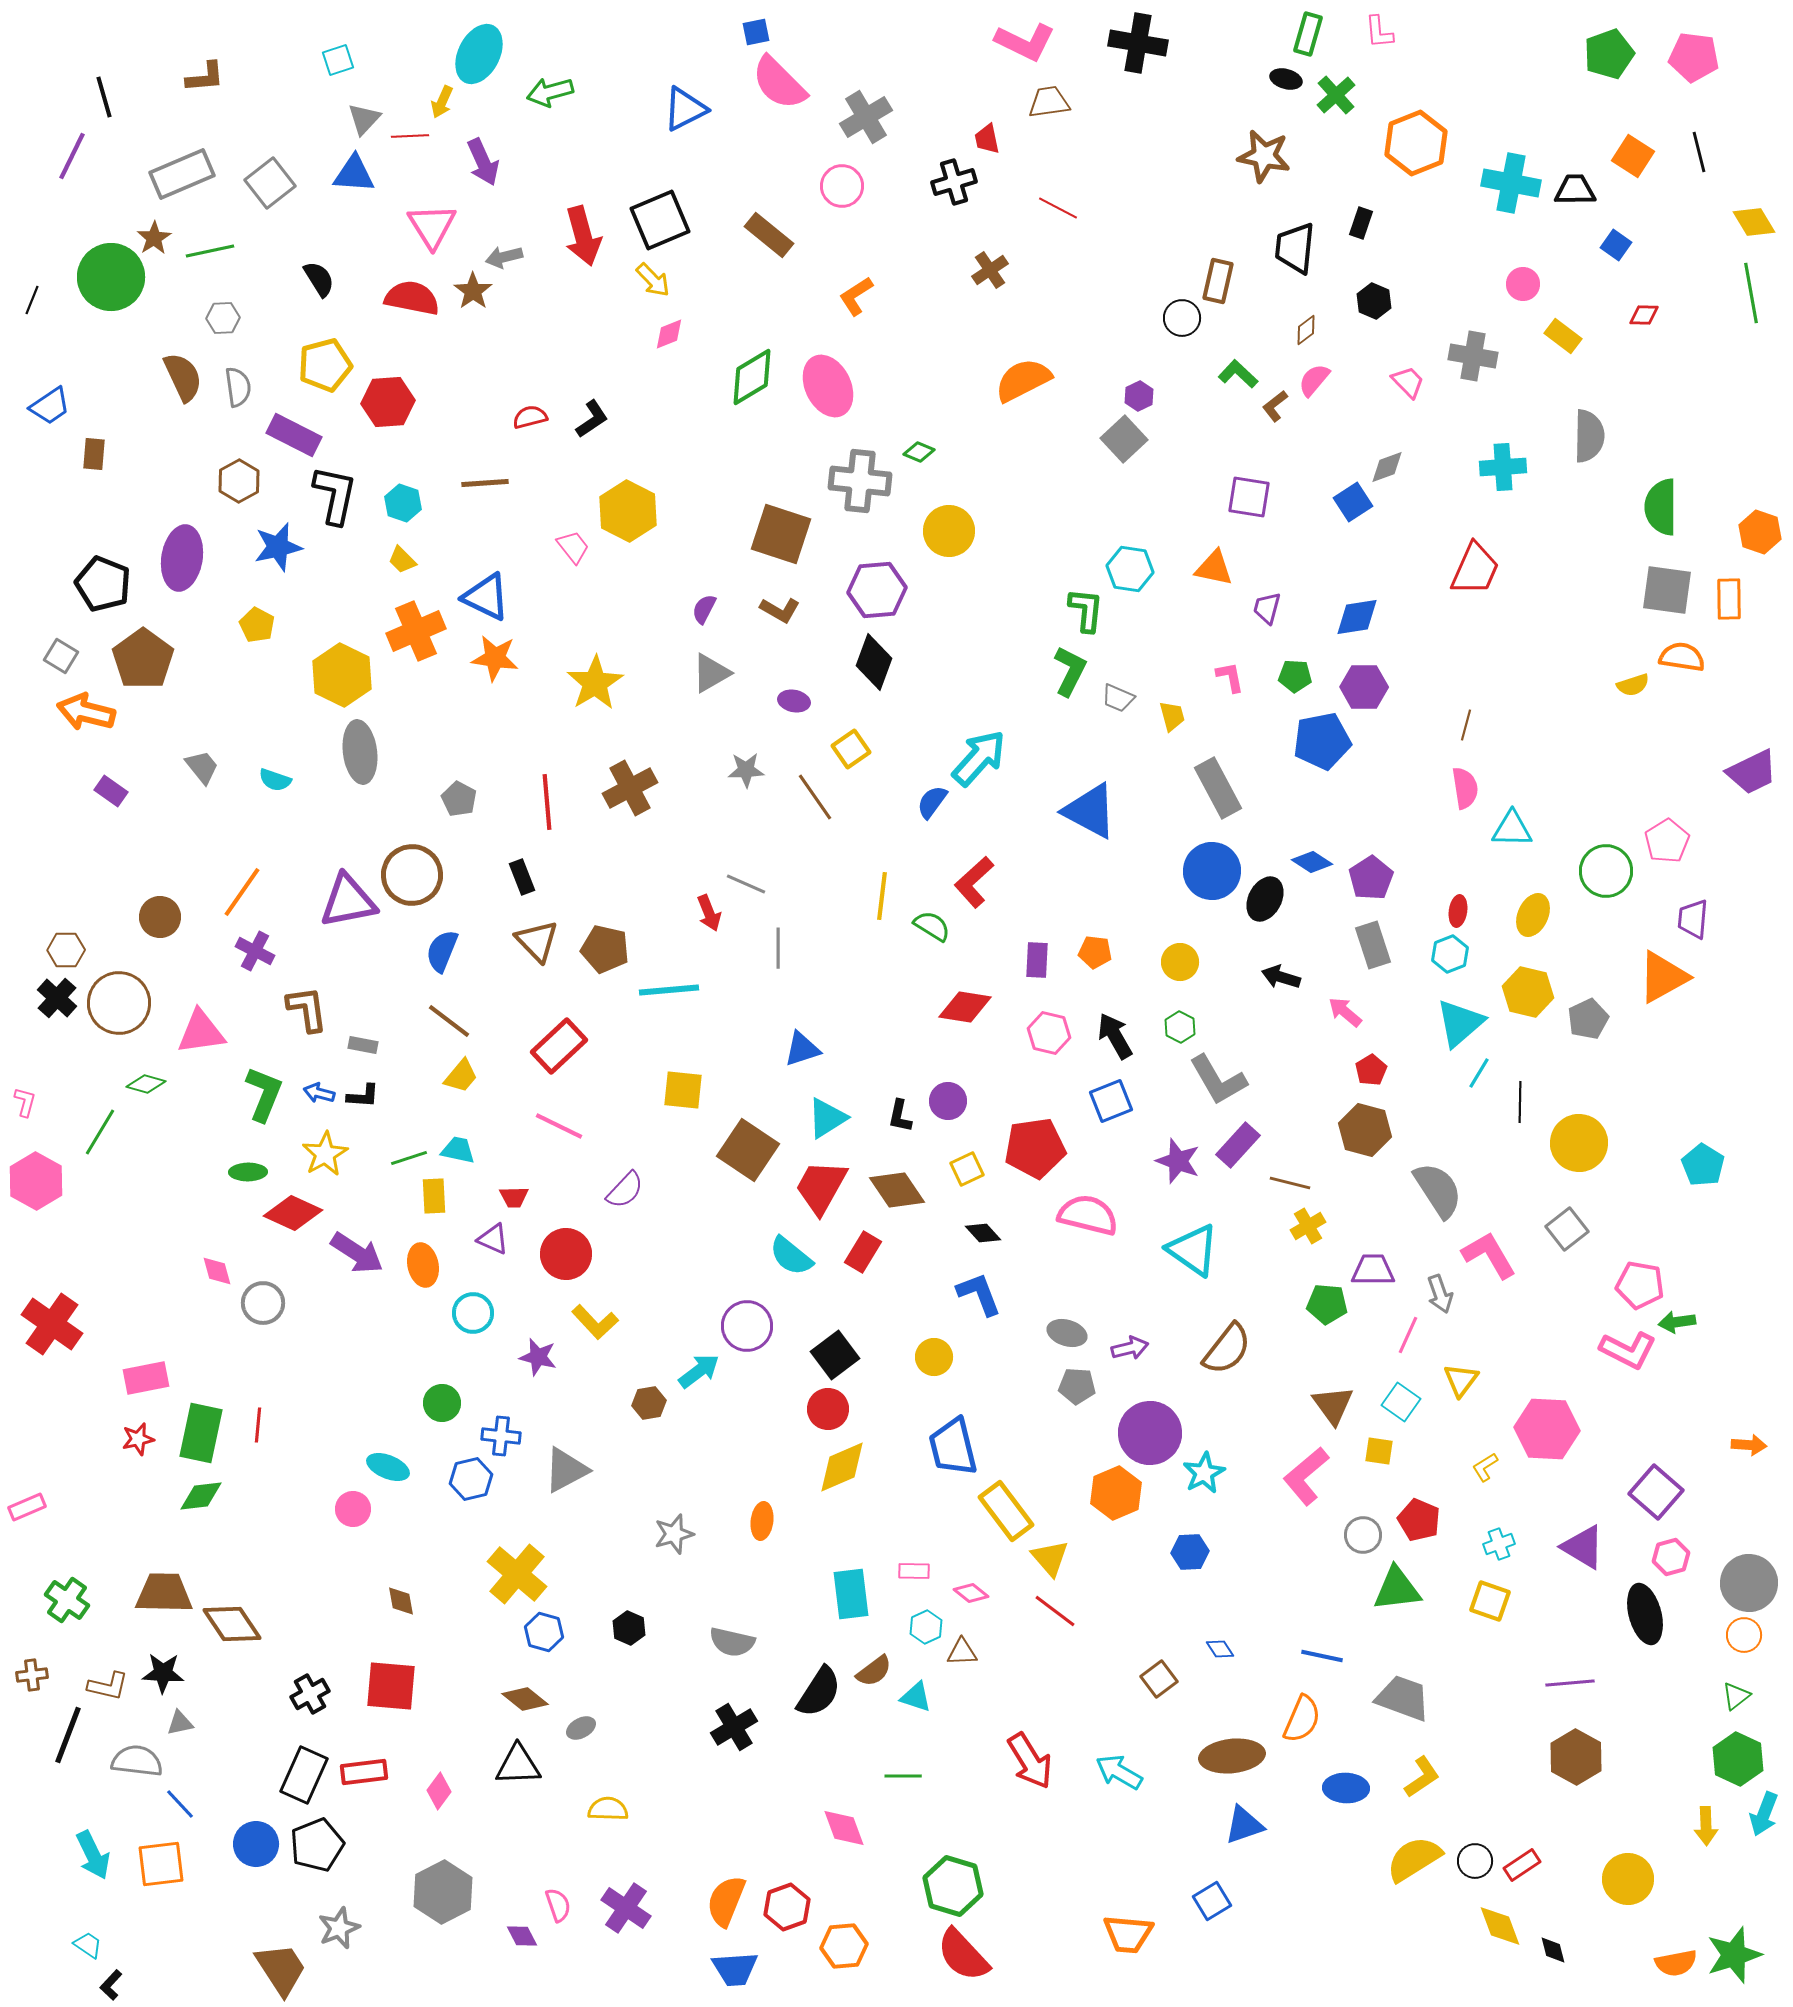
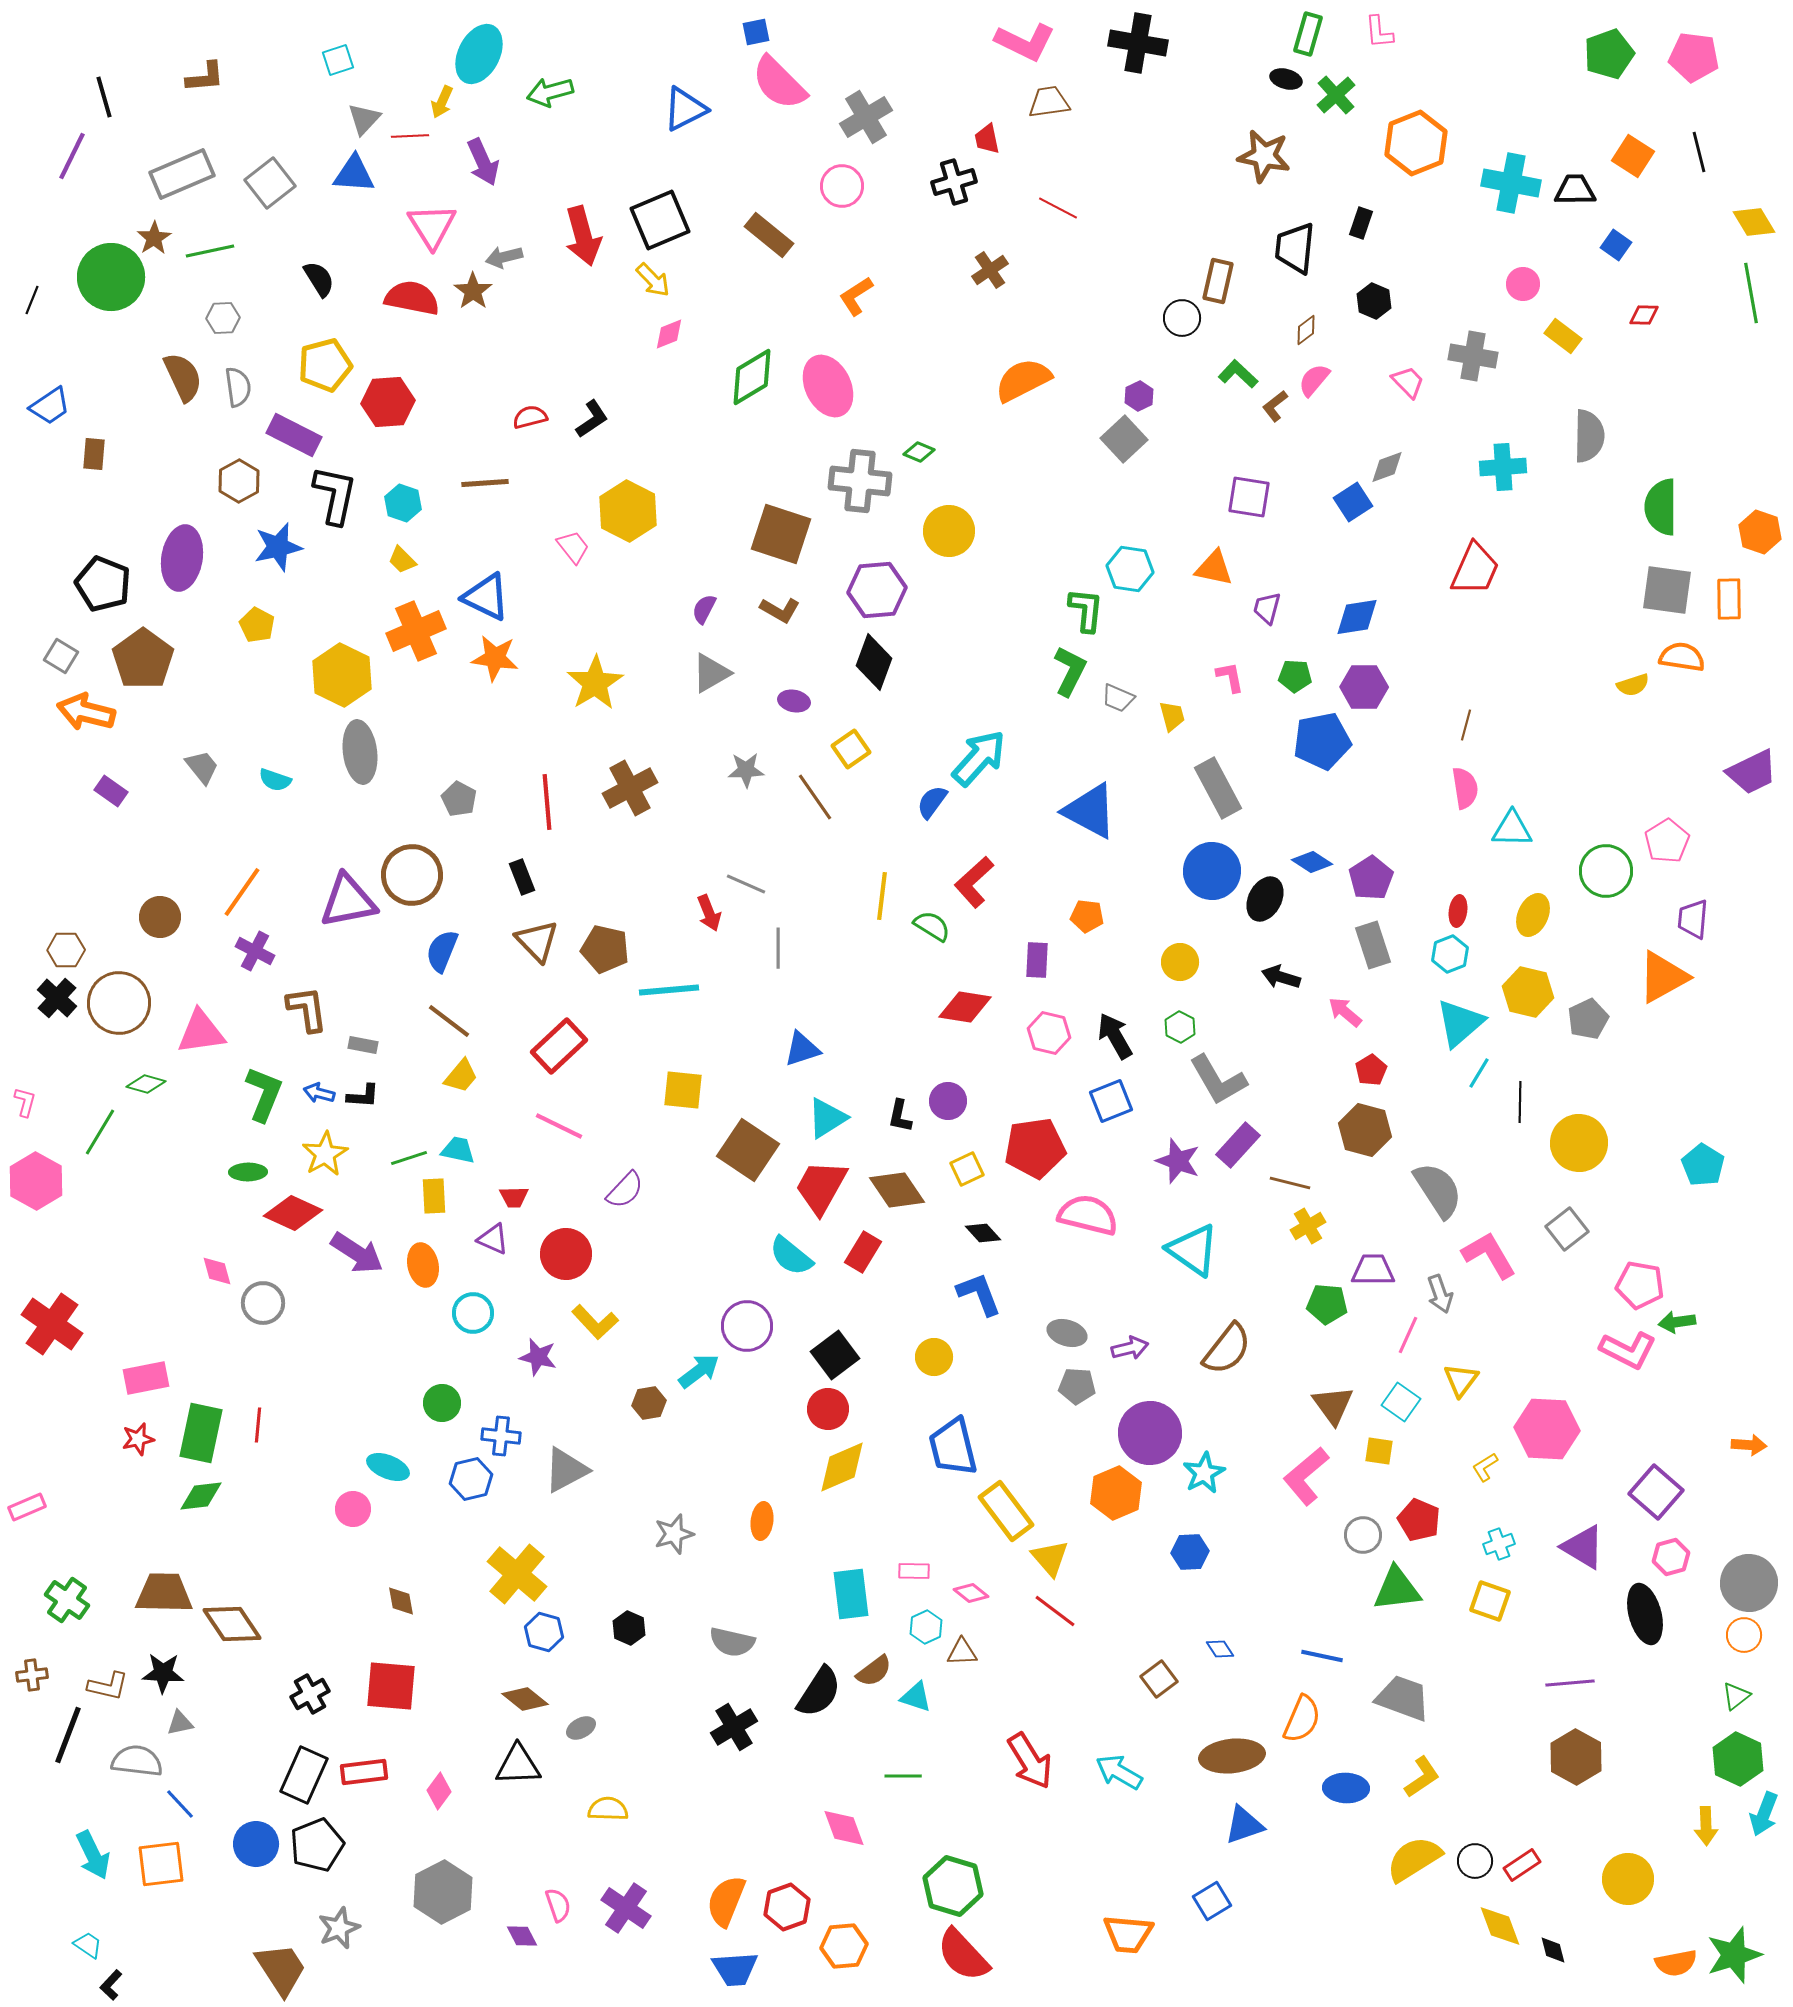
orange pentagon at (1095, 952): moved 8 px left, 36 px up
